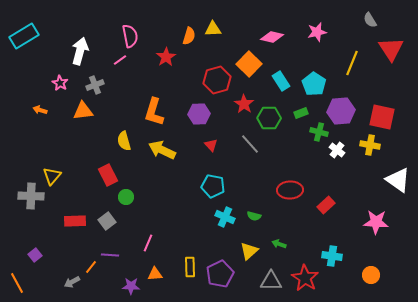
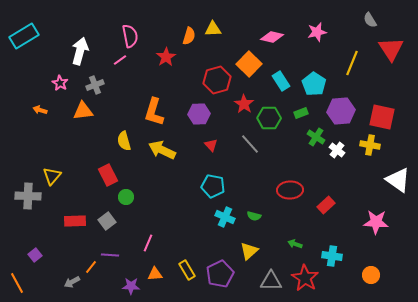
green cross at (319, 132): moved 3 px left, 5 px down; rotated 18 degrees clockwise
gray cross at (31, 196): moved 3 px left
green arrow at (279, 244): moved 16 px right
yellow rectangle at (190, 267): moved 3 px left, 3 px down; rotated 30 degrees counterclockwise
